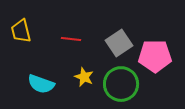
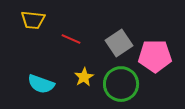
yellow trapezoid: moved 12 px right, 11 px up; rotated 70 degrees counterclockwise
red line: rotated 18 degrees clockwise
yellow star: rotated 18 degrees clockwise
